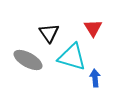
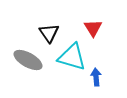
blue arrow: moved 1 px right, 1 px up
